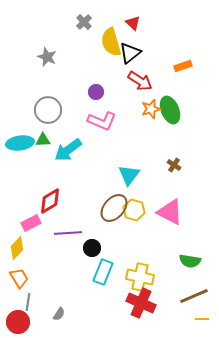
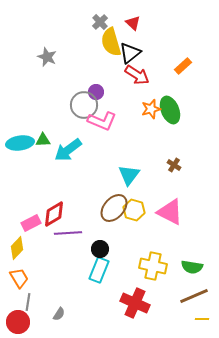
gray cross: moved 16 px right
orange rectangle: rotated 24 degrees counterclockwise
red arrow: moved 3 px left, 6 px up
gray circle: moved 36 px right, 5 px up
red diamond: moved 4 px right, 13 px down
black circle: moved 8 px right, 1 px down
green semicircle: moved 2 px right, 6 px down
cyan rectangle: moved 4 px left, 2 px up
yellow cross: moved 13 px right, 11 px up
red cross: moved 6 px left
